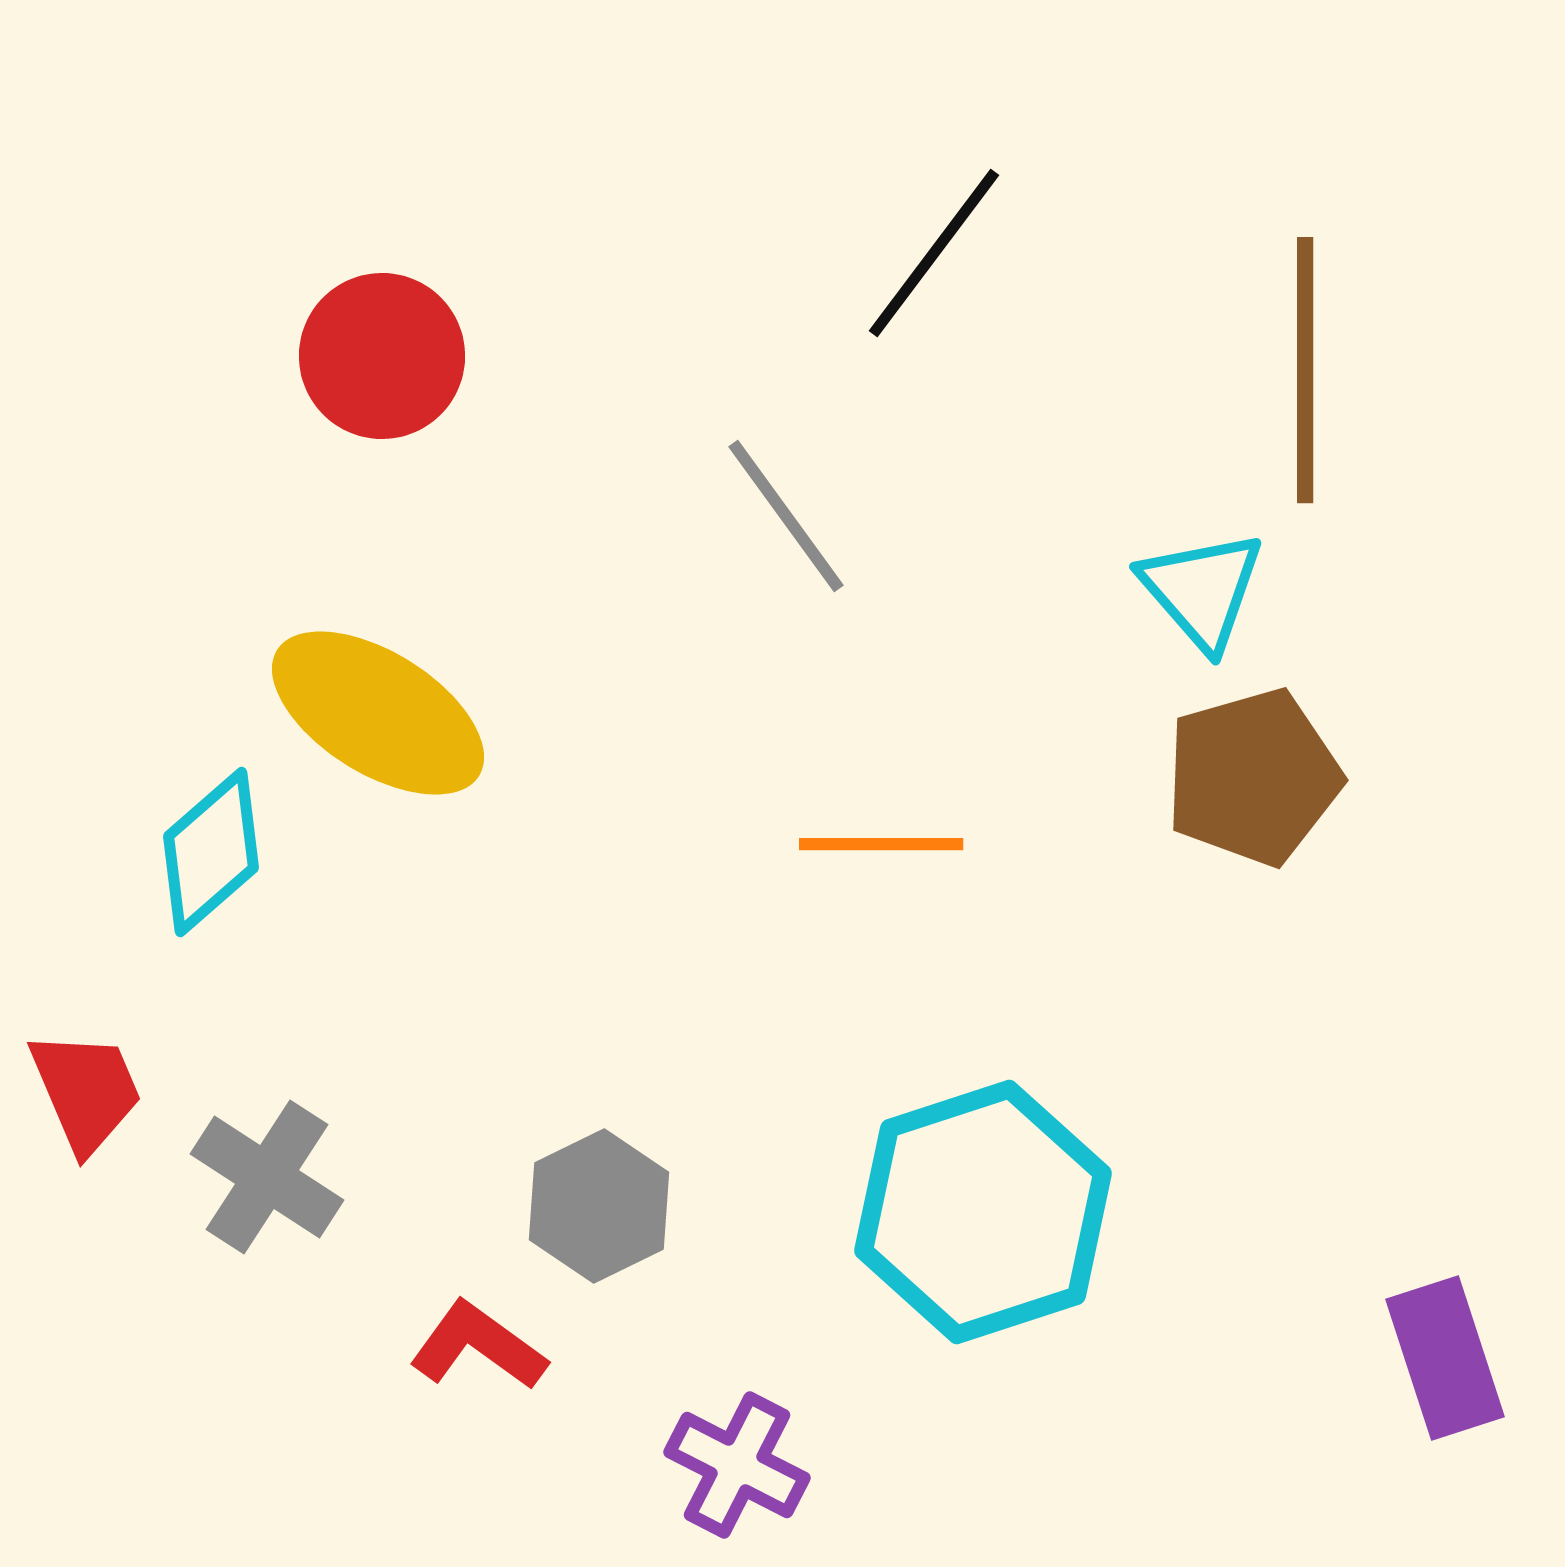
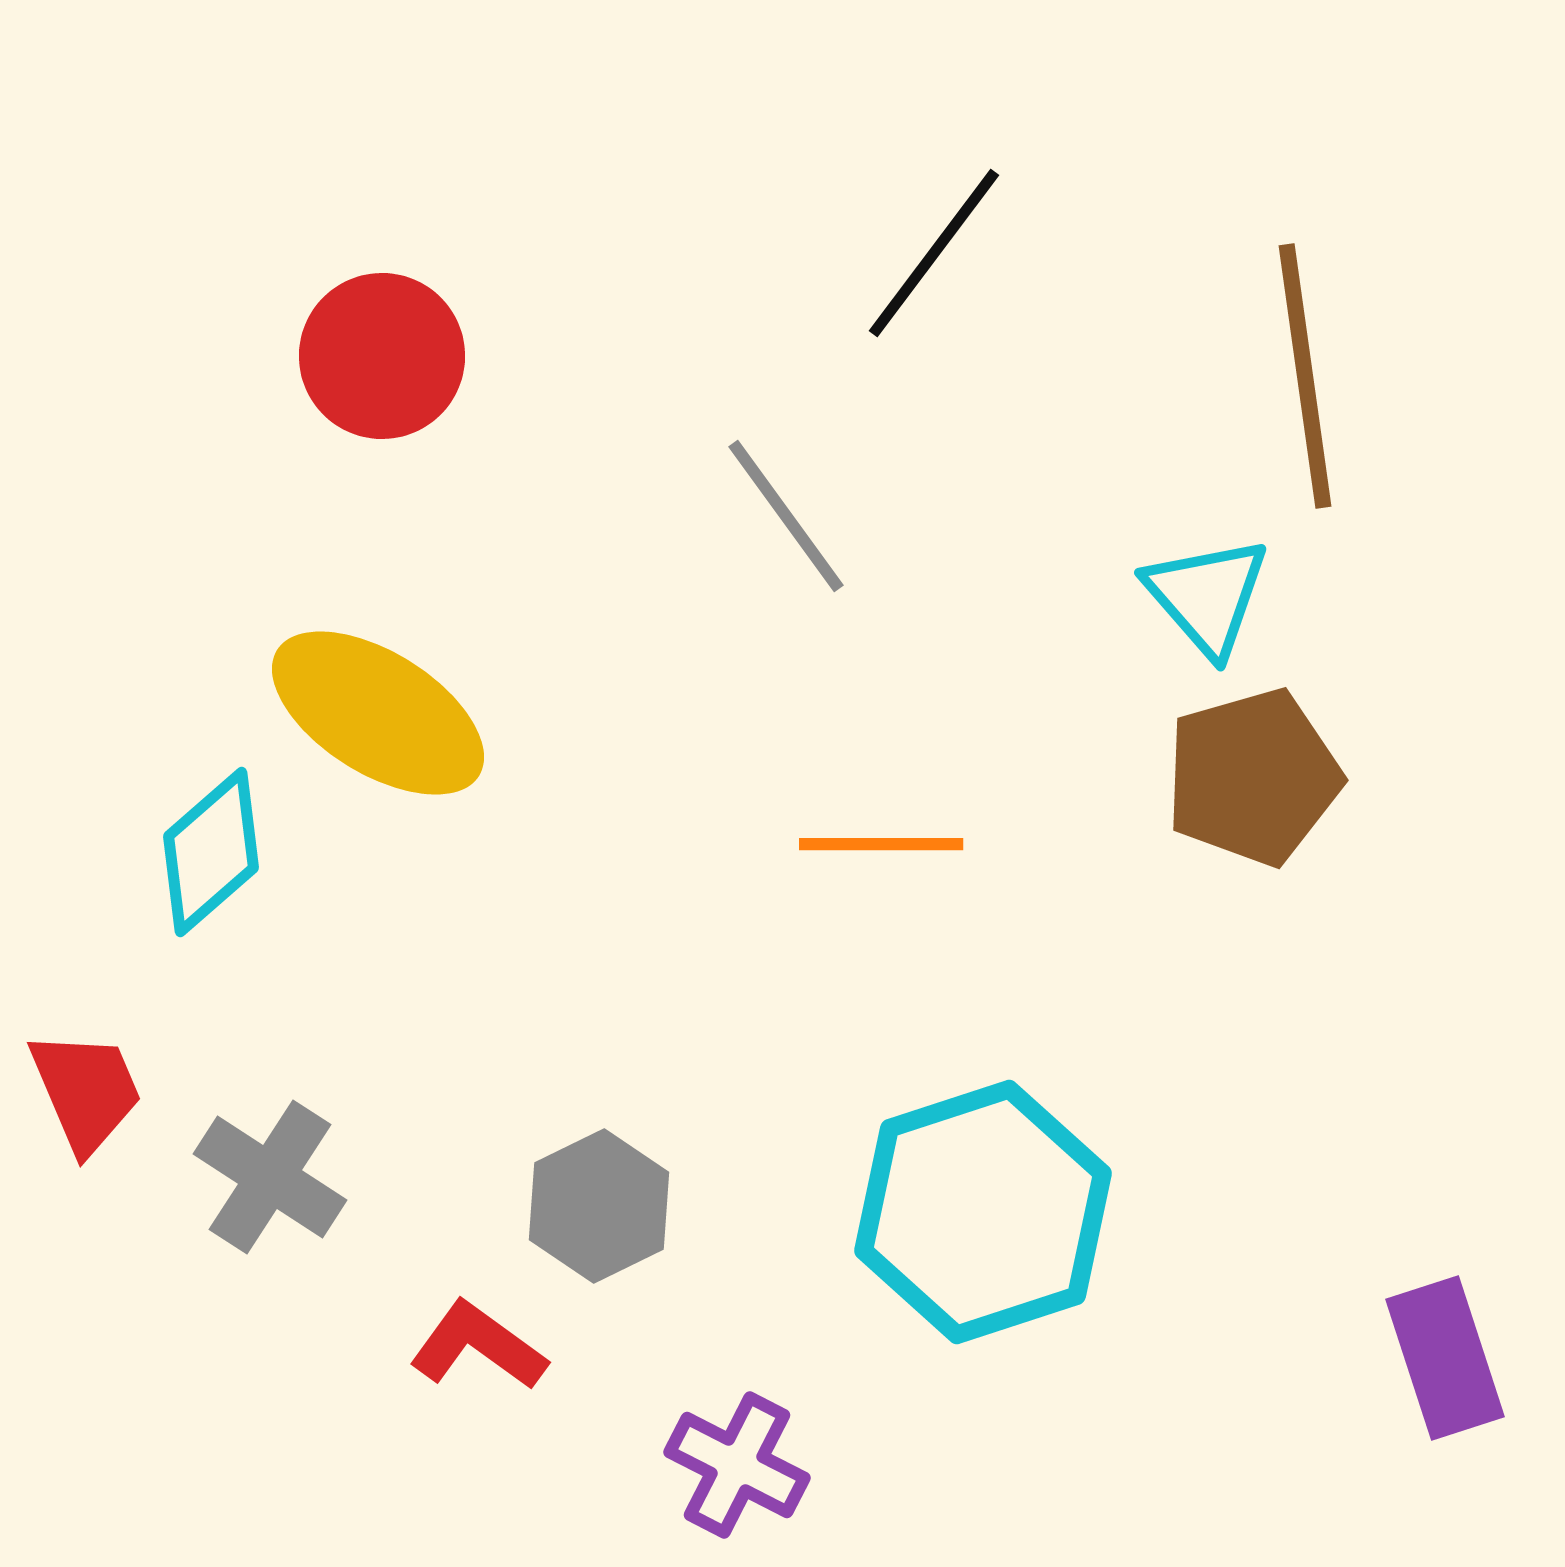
brown line: moved 6 px down; rotated 8 degrees counterclockwise
cyan triangle: moved 5 px right, 6 px down
gray cross: moved 3 px right
